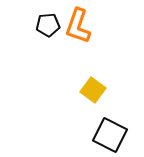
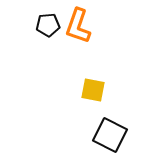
yellow square: rotated 25 degrees counterclockwise
